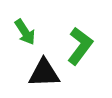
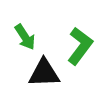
green arrow: moved 5 px down
